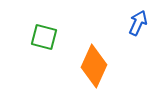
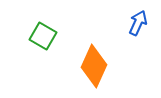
green square: moved 1 px left, 1 px up; rotated 16 degrees clockwise
